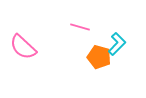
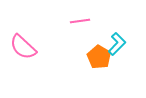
pink line: moved 6 px up; rotated 24 degrees counterclockwise
orange pentagon: rotated 15 degrees clockwise
